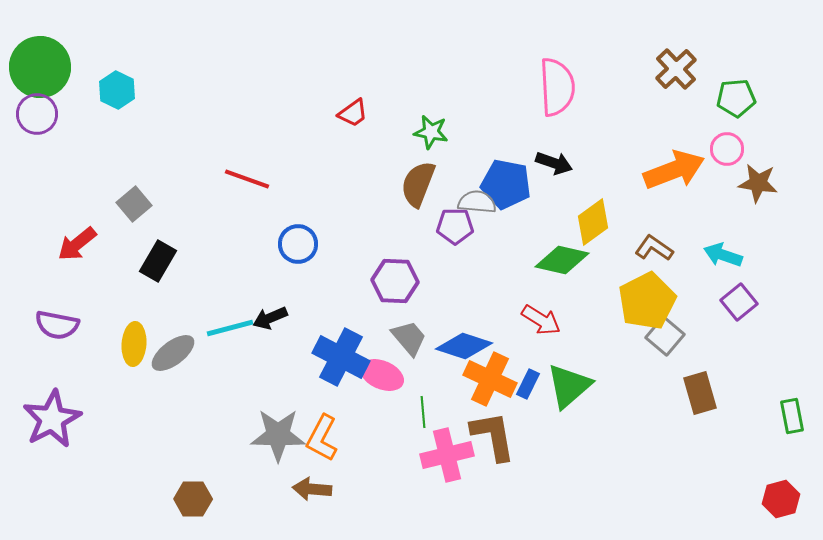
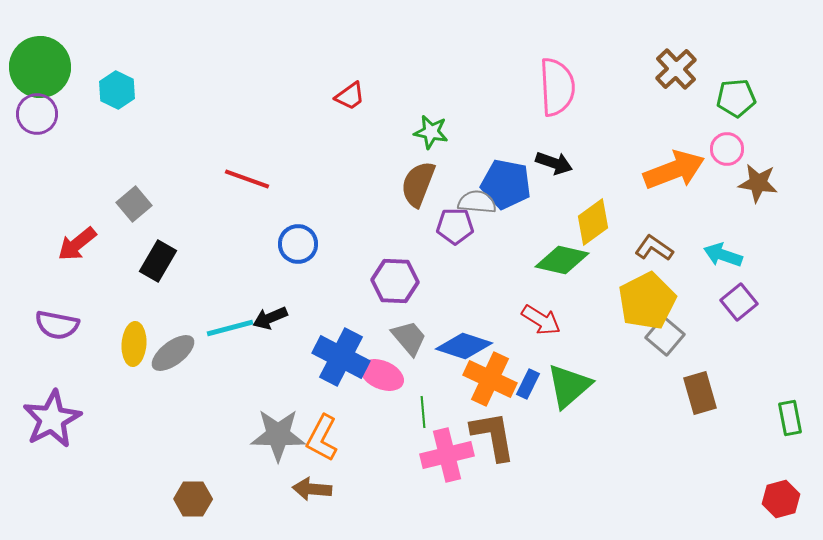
red trapezoid at (353, 113): moved 3 px left, 17 px up
green rectangle at (792, 416): moved 2 px left, 2 px down
